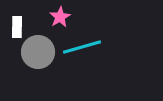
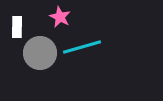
pink star: rotated 15 degrees counterclockwise
gray circle: moved 2 px right, 1 px down
